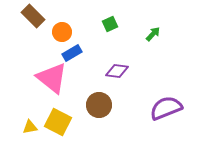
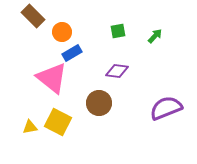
green square: moved 8 px right, 7 px down; rotated 14 degrees clockwise
green arrow: moved 2 px right, 2 px down
brown circle: moved 2 px up
